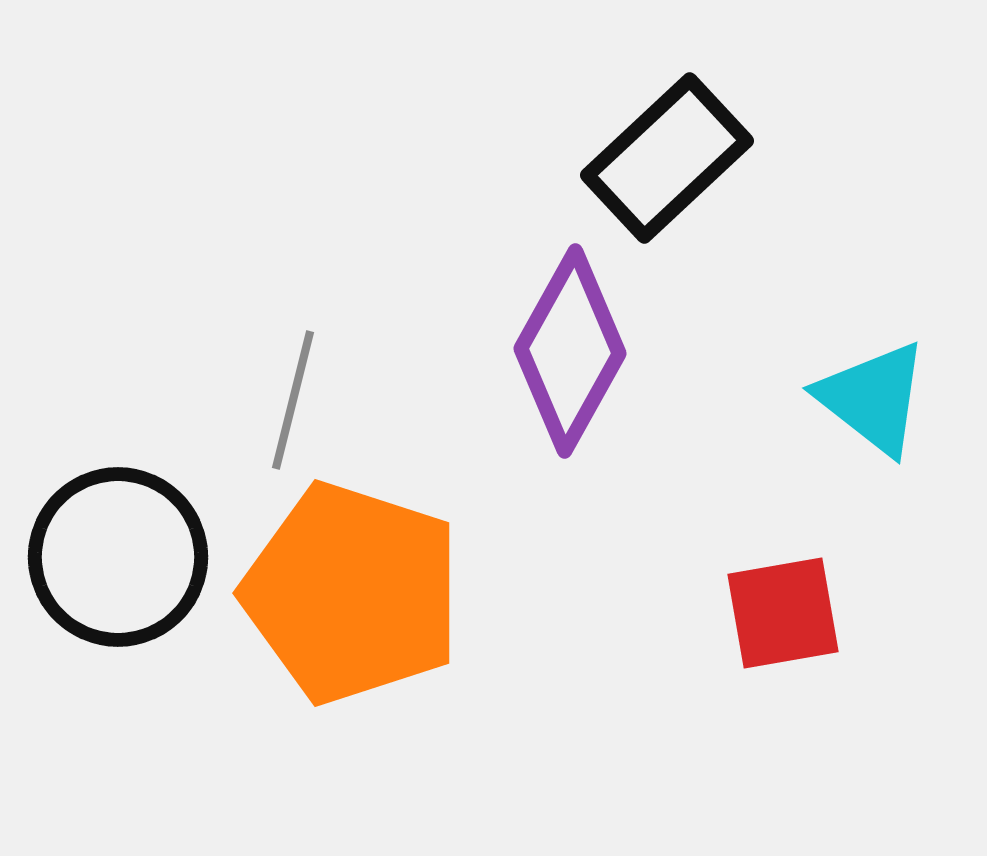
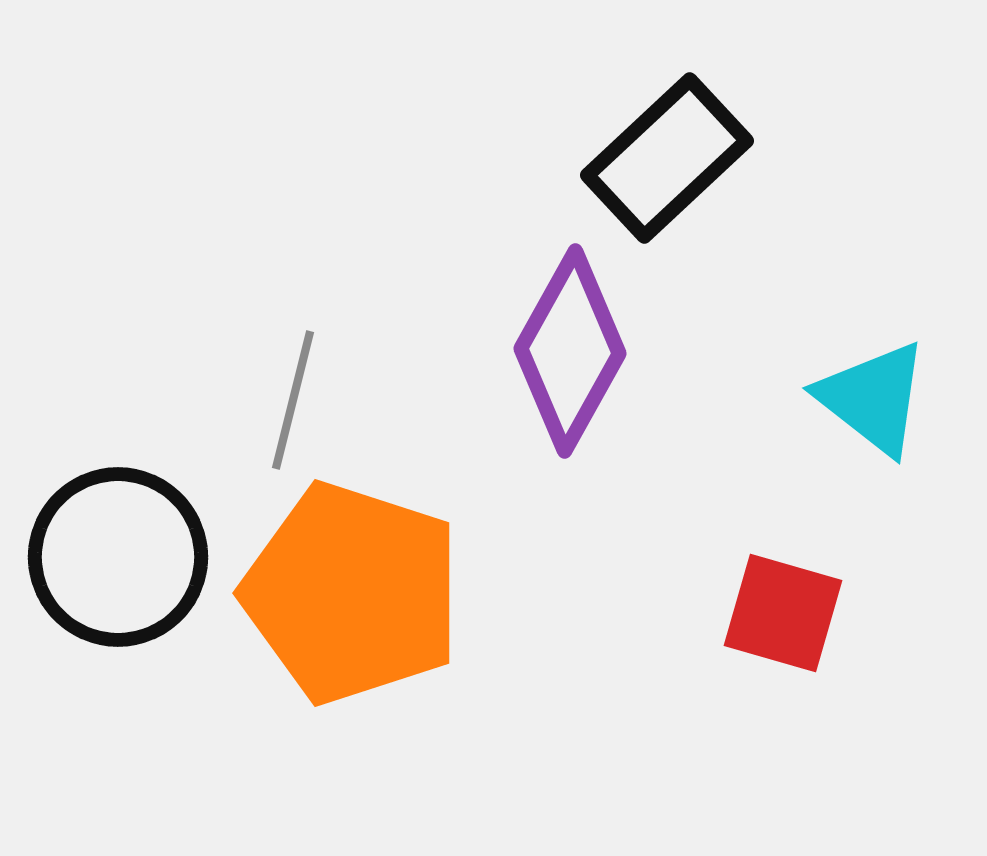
red square: rotated 26 degrees clockwise
